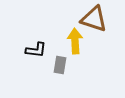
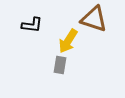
yellow arrow: moved 7 px left; rotated 145 degrees counterclockwise
black L-shape: moved 4 px left, 25 px up
